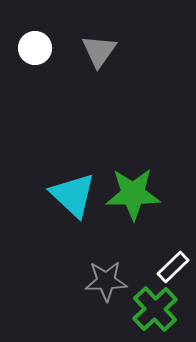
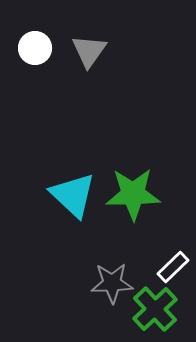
gray triangle: moved 10 px left
gray star: moved 6 px right, 2 px down
